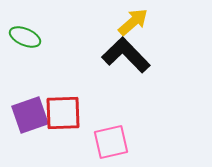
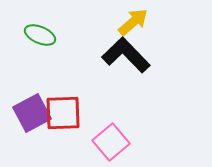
green ellipse: moved 15 px right, 2 px up
purple square: moved 2 px right, 2 px up; rotated 9 degrees counterclockwise
pink square: rotated 27 degrees counterclockwise
